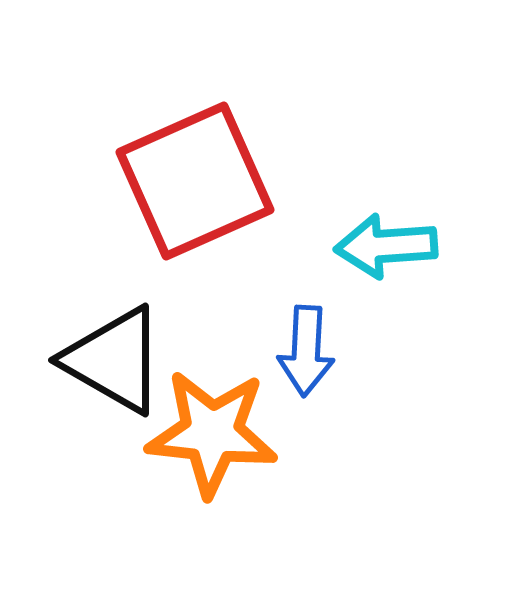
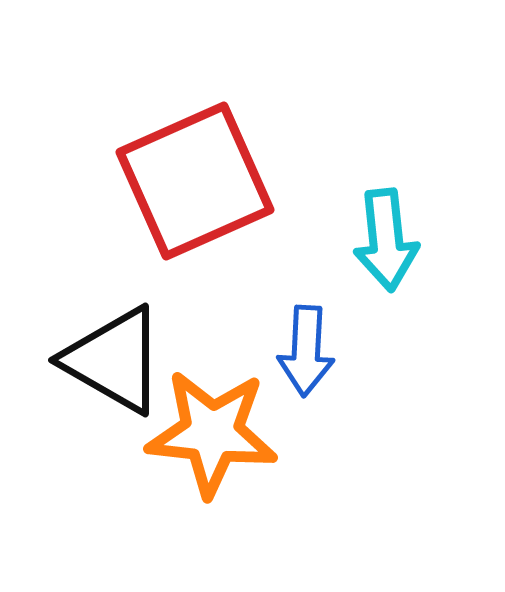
cyan arrow: moved 6 px up; rotated 92 degrees counterclockwise
